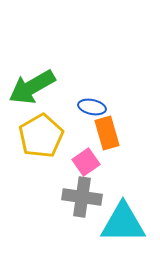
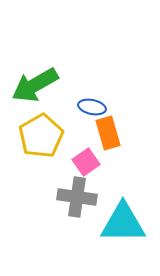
green arrow: moved 3 px right, 2 px up
orange rectangle: moved 1 px right
gray cross: moved 5 px left
